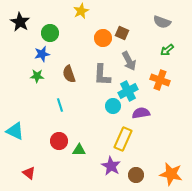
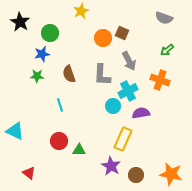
gray semicircle: moved 2 px right, 4 px up
